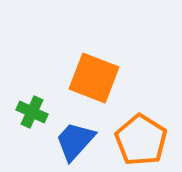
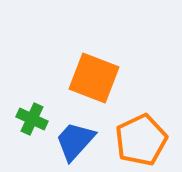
green cross: moved 7 px down
orange pentagon: rotated 15 degrees clockwise
